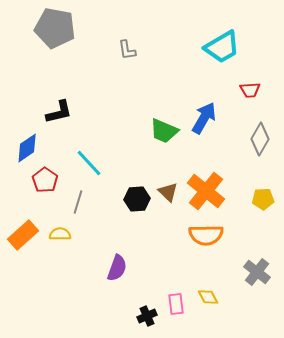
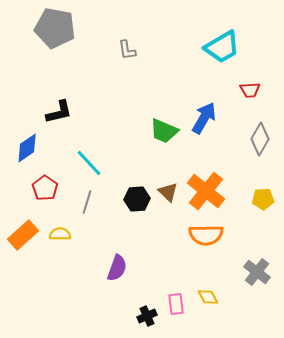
red pentagon: moved 8 px down
gray line: moved 9 px right
